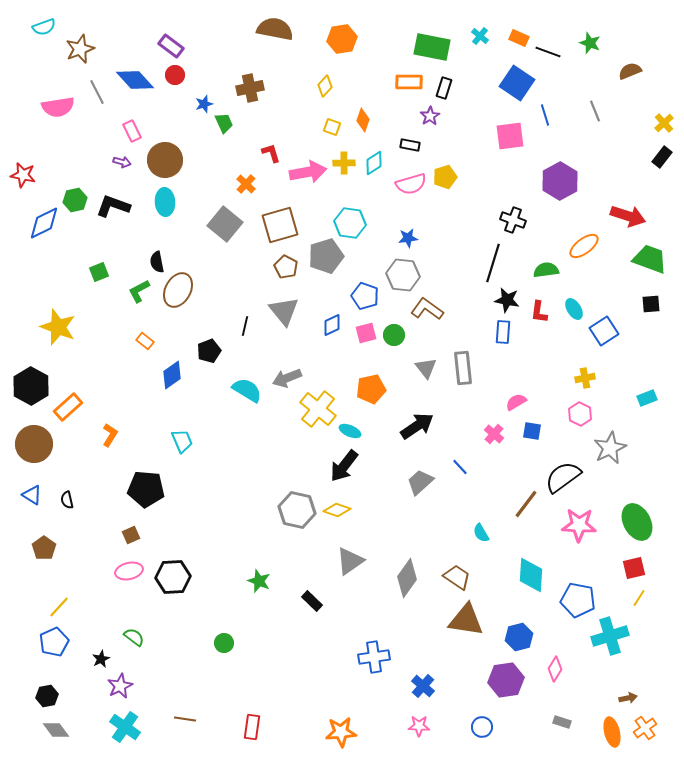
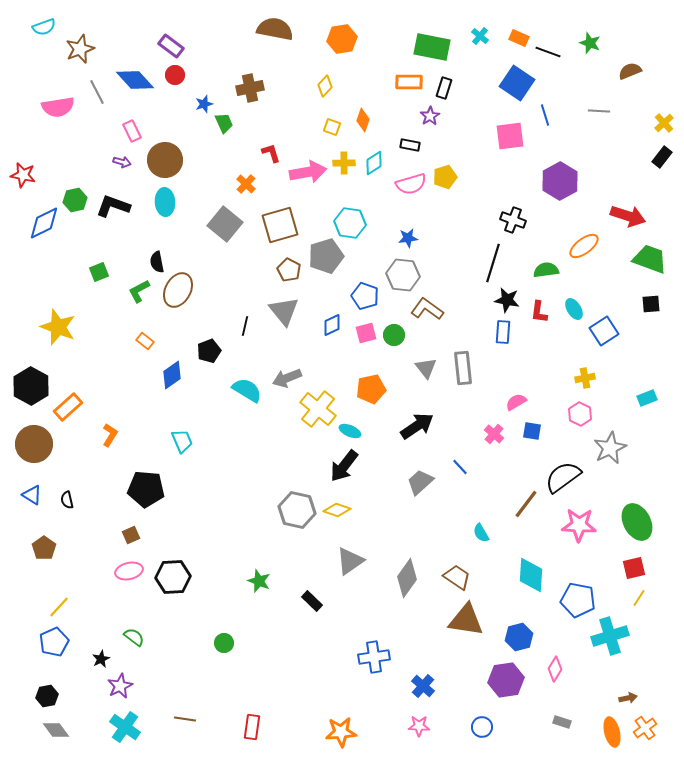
gray line at (595, 111): moved 4 px right; rotated 65 degrees counterclockwise
brown pentagon at (286, 267): moved 3 px right, 3 px down
